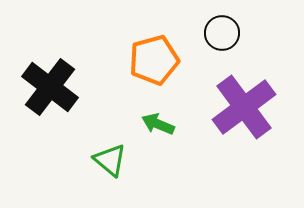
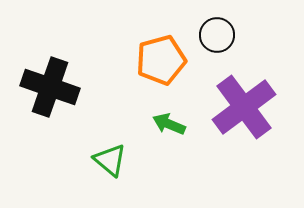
black circle: moved 5 px left, 2 px down
orange pentagon: moved 7 px right
black cross: rotated 18 degrees counterclockwise
green arrow: moved 11 px right
